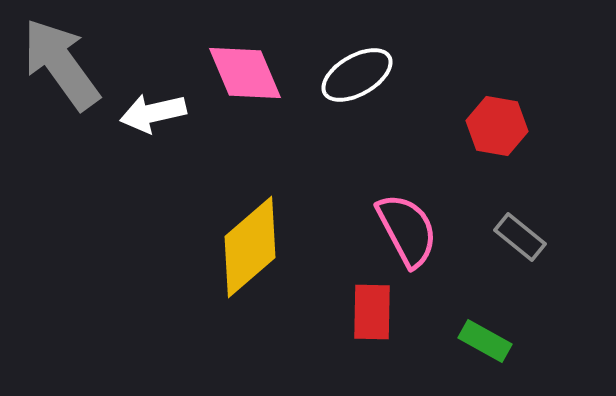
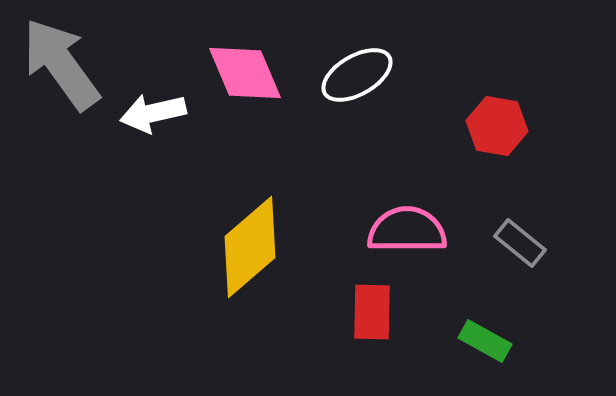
pink semicircle: rotated 62 degrees counterclockwise
gray rectangle: moved 6 px down
